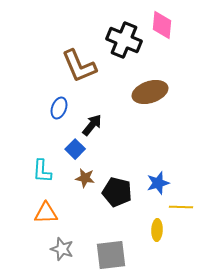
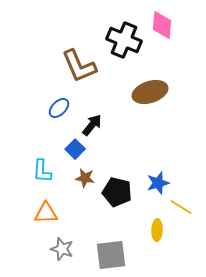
blue ellipse: rotated 25 degrees clockwise
yellow line: rotated 30 degrees clockwise
